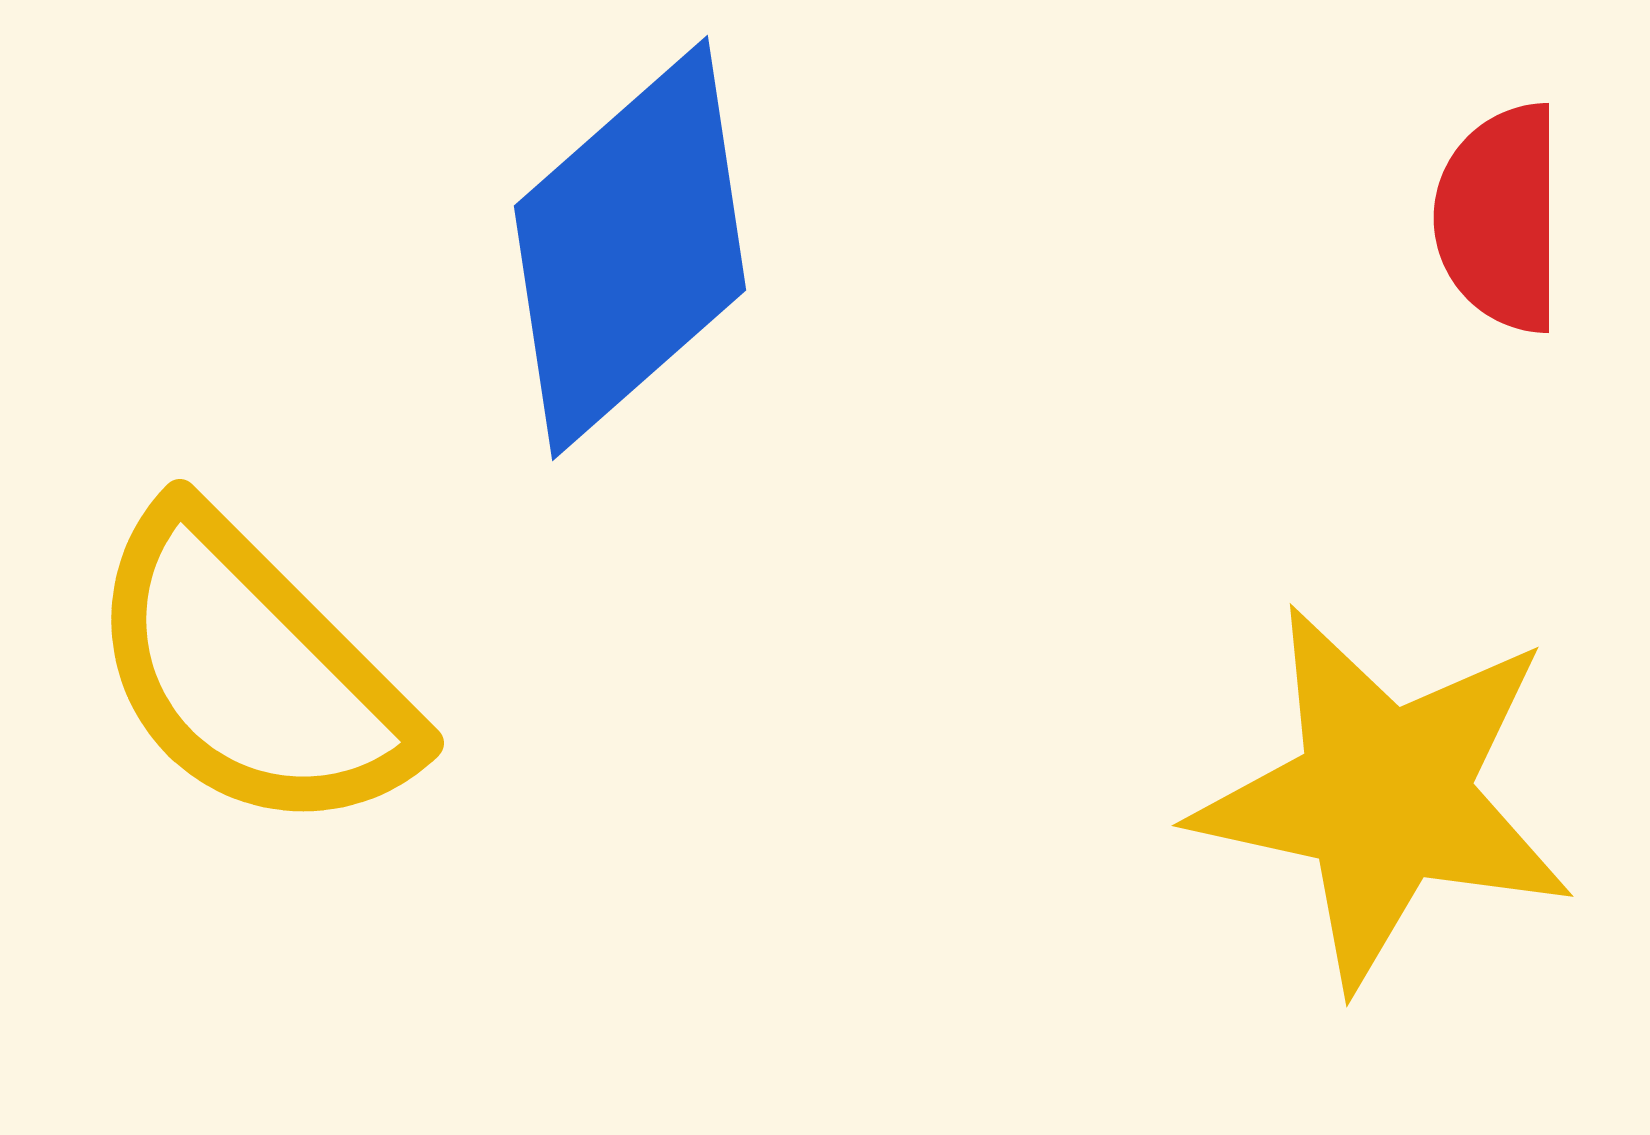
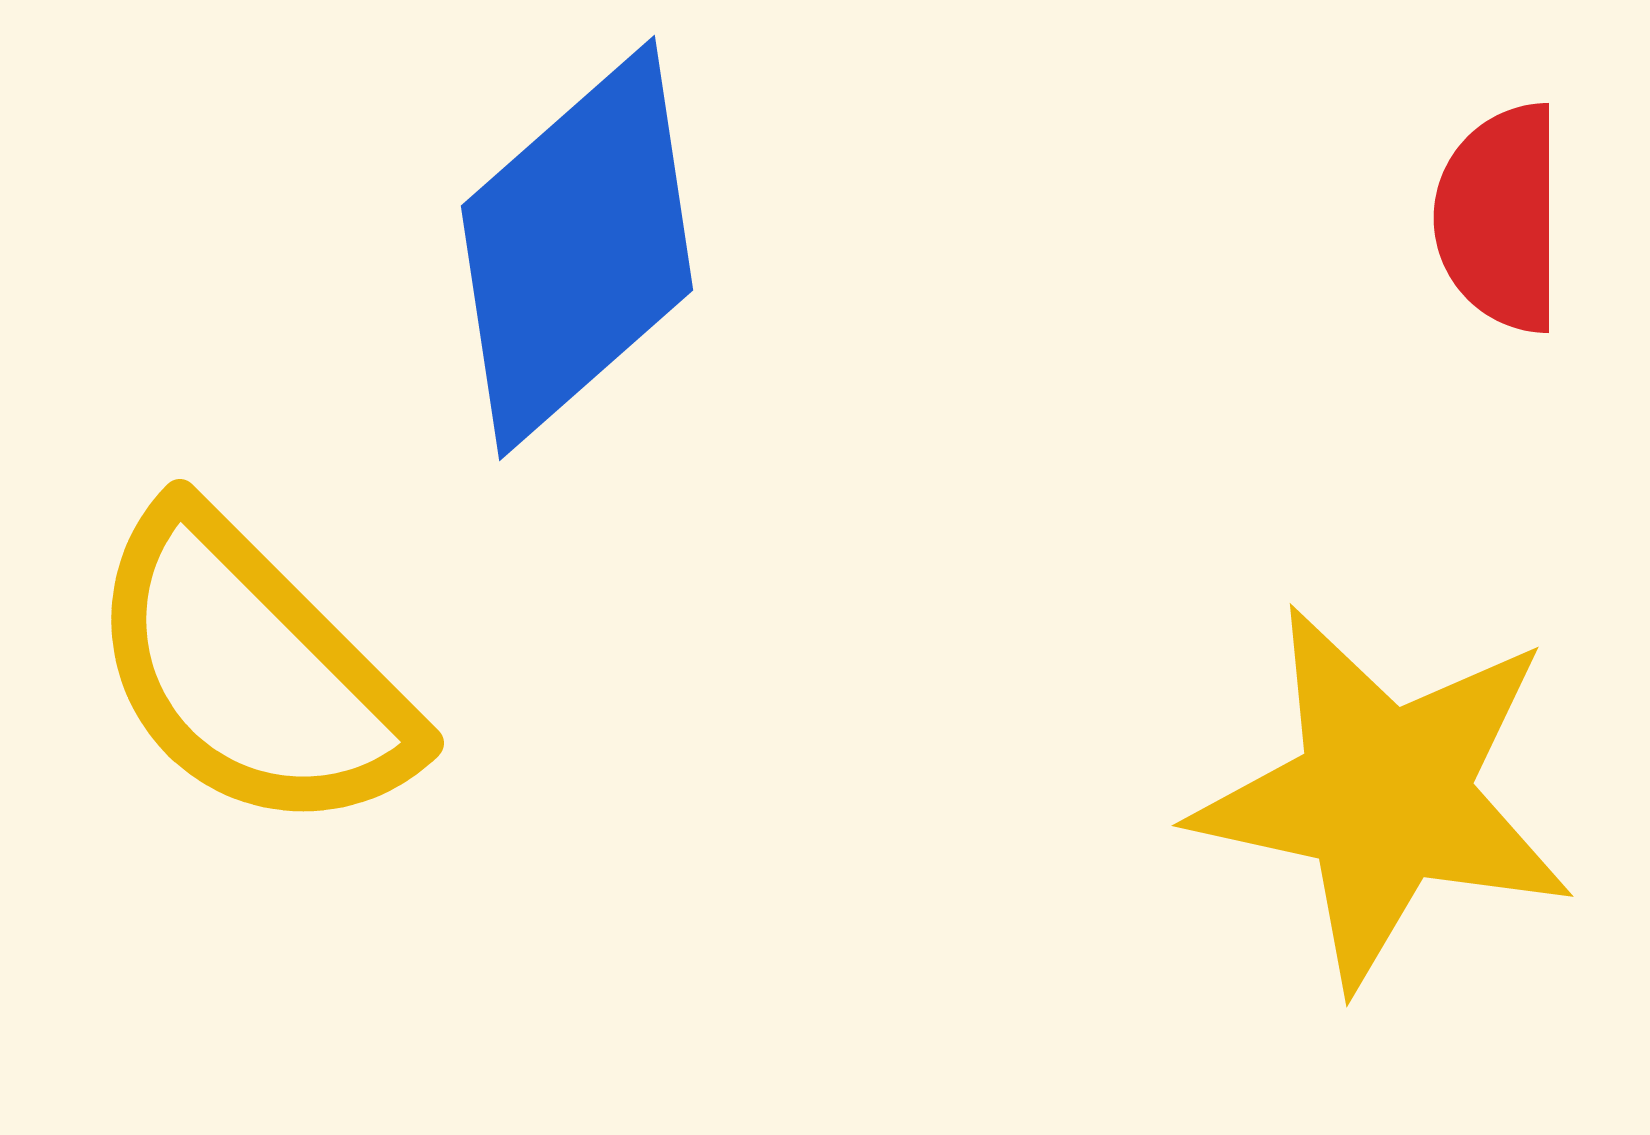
blue diamond: moved 53 px left
